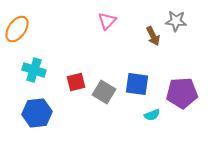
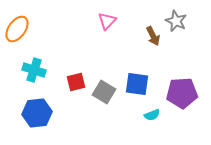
gray star: rotated 20 degrees clockwise
